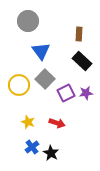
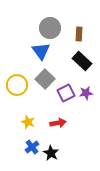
gray circle: moved 22 px right, 7 px down
yellow circle: moved 2 px left
red arrow: moved 1 px right; rotated 28 degrees counterclockwise
